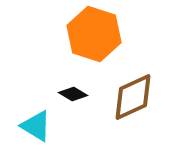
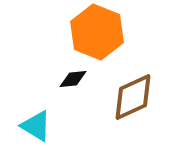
orange hexagon: moved 3 px right, 2 px up; rotated 4 degrees clockwise
black diamond: moved 15 px up; rotated 36 degrees counterclockwise
